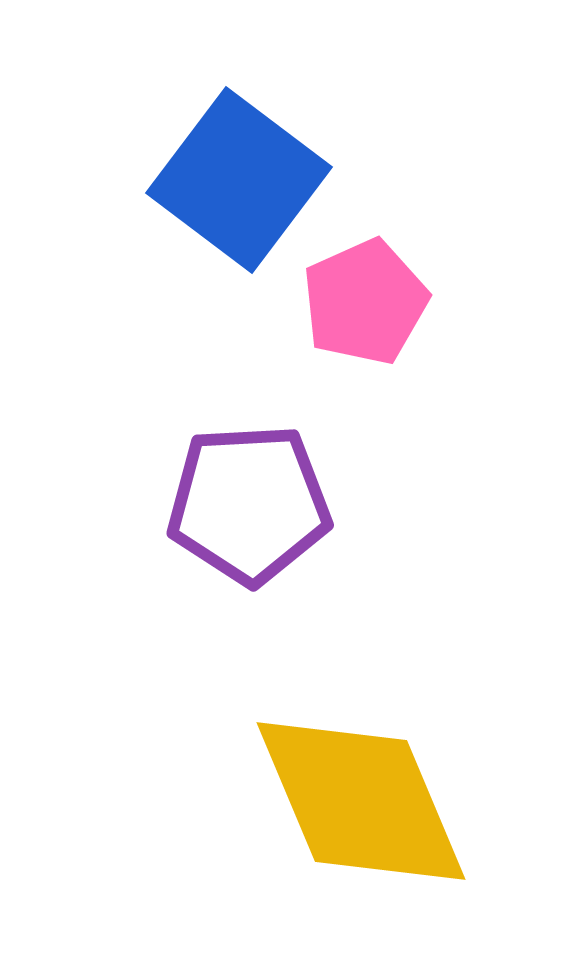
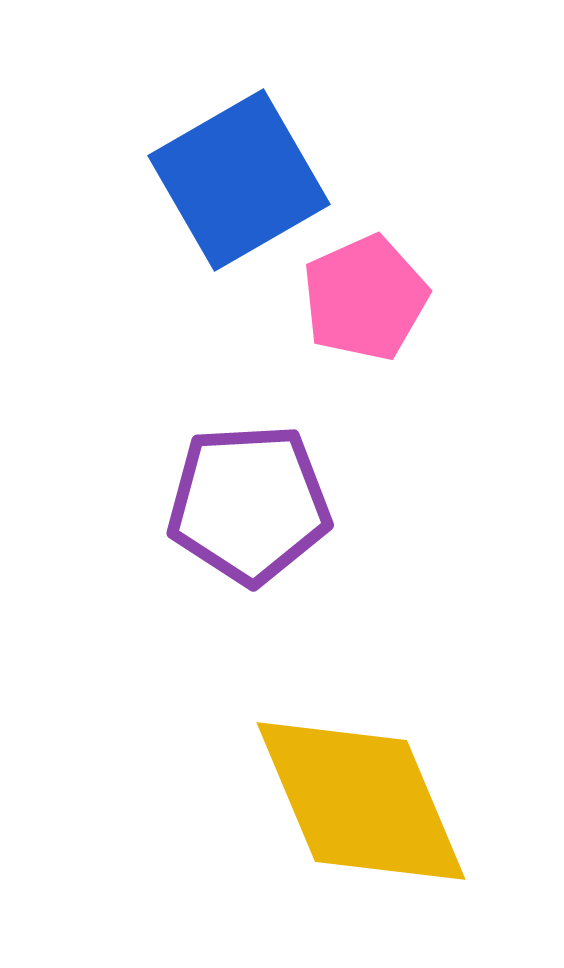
blue square: rotated 23 degrees clockwise
pink pentagon: moved 4 px up
